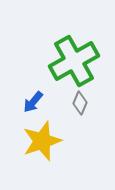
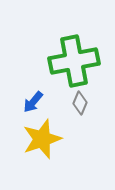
green cross: rotated 18 degrees clockwise
yellow star: moved 2 px up
